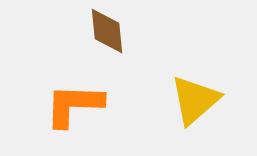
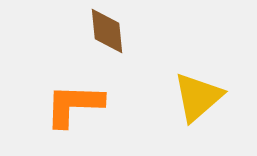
yellow triangle: moved 3 px right, 3 px up
